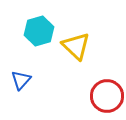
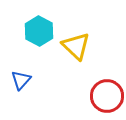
cyan hexagon: rotated 16 degrees counterclockwise
